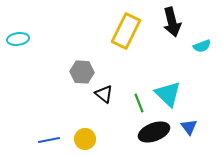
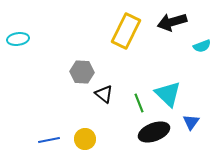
black arrow: rotated 88 degrees clockwise
blue triangle: moved 2 px right, 5 px up; rotated 12 degrees clockwise
